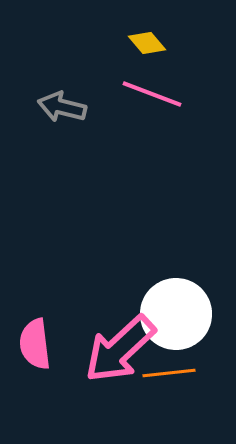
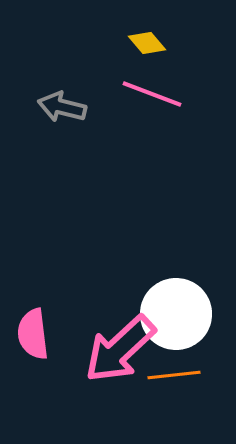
pink semicircle: moved 2 px left, 10 px up
orange line: moved 5 px right, 2 px down
